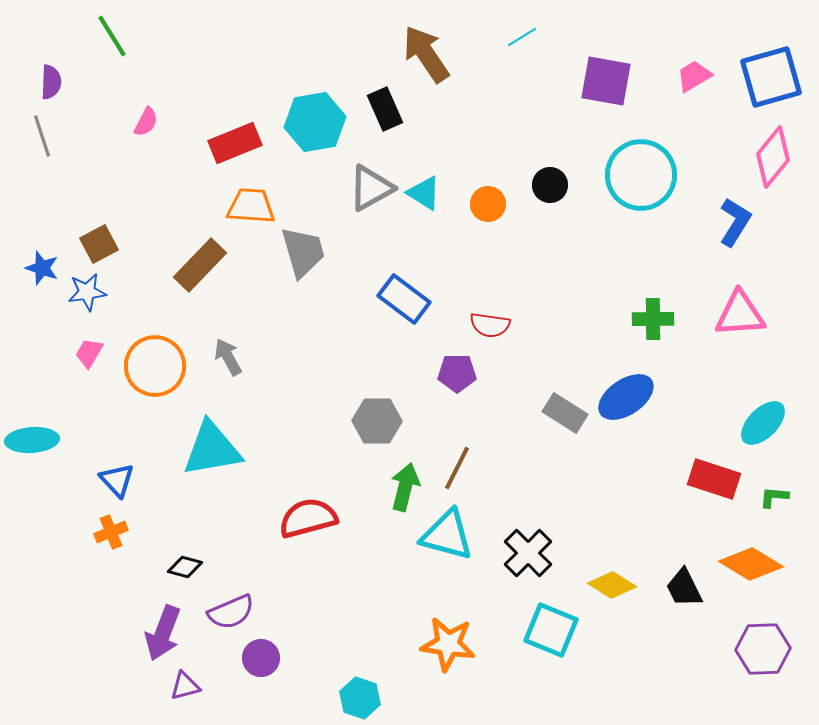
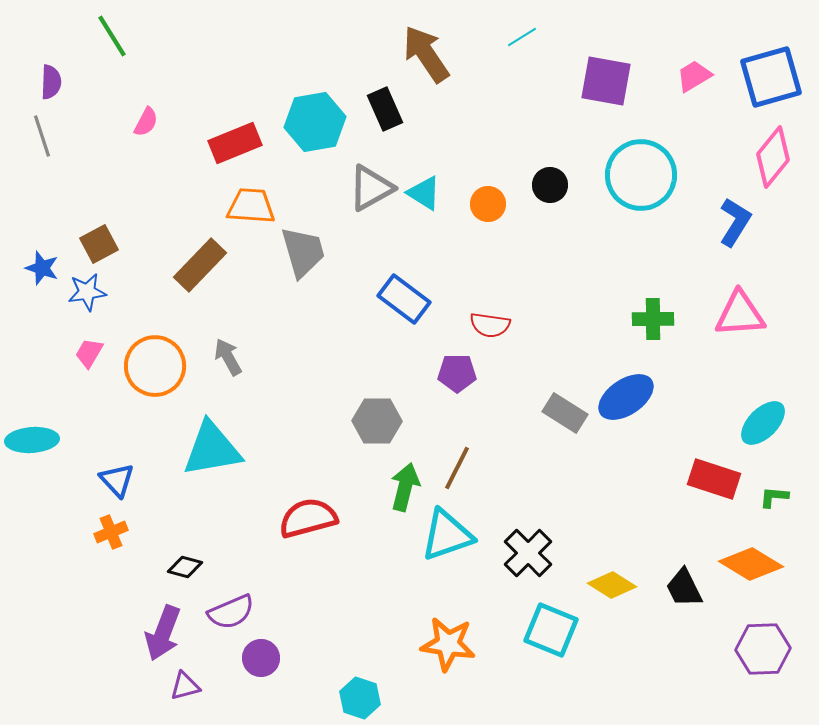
cyan triangle at (447, 535): rotated 34 degrees counterclockwise
